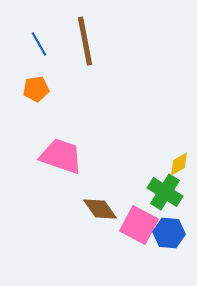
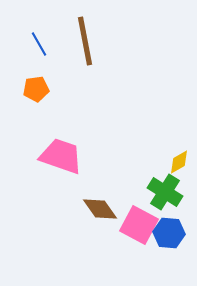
yellow diamond: moved 2 px up
